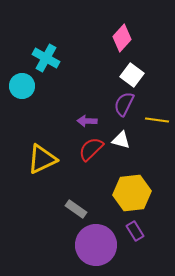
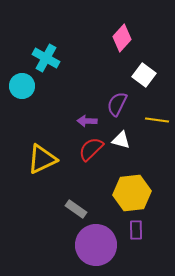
white square: moved 12 px right
purple semicircle: moved 7 px left
purple rectangle: moved 1 px right, 1 px up; rotated 30 degrees clockwise
